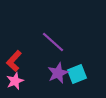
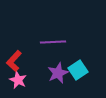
purple line: rotated 45 degrees counterclockwise
cyan square: moved 1 px right, 4 px up; rotated 12 degrees counterclockwise
pink star: moved 3 px right, 1 px up; rotated 24 degrees counterclockwise
